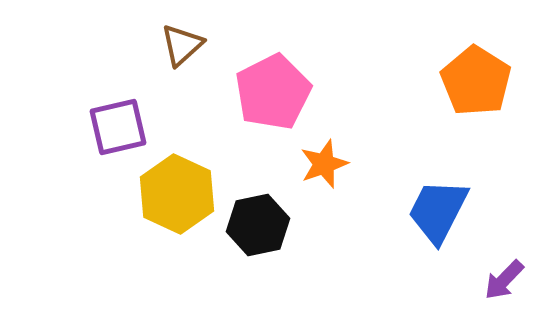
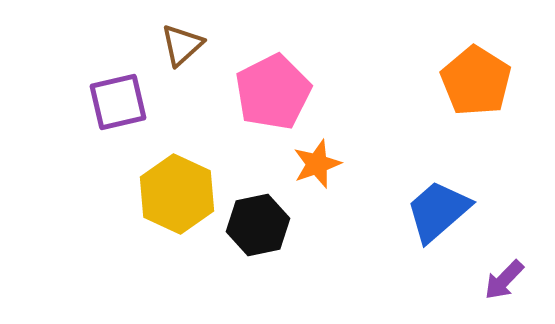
purple square: moved 25 px up
orange star: moved 7 px left
blue trapezoid: rotated 22 degrees clockwise
